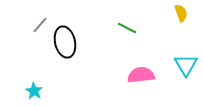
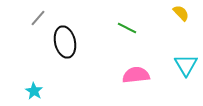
yellow semicircle: rotated 24 degrees counterclockwise
gray line: moved 2 px left, 7 px up
pink semicircle: moved 5 px left
